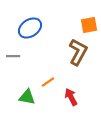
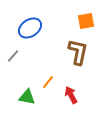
orange square: moved 3 px left, 4 px up
brown L-shape: rotated 16 degrees counterclockwise
gray line: rotated 48 degrees counterclockwise
orange line: rotated 16 degrees counterclockwise
red arrow: moved 2 px up
